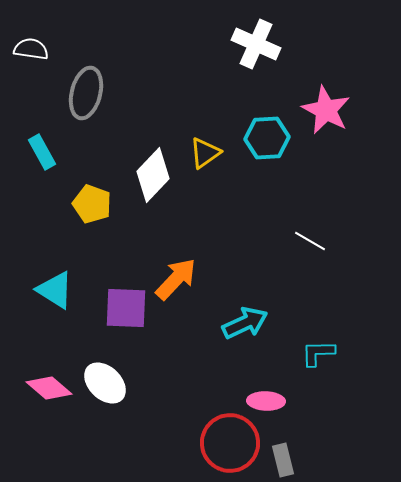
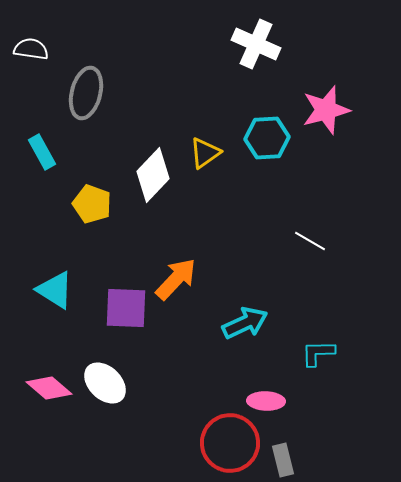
pink star: rotated 30 degrees clockwise
